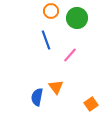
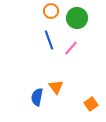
blue line: moved 3 px right
pink line: moved 1 px right, 7 px up
